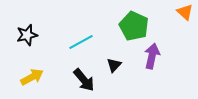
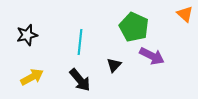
orange triangle: moved 2 px down
green pentagon: moved 1 px down
cyan line: moved 1 px left; rotated 55 degrees counterclockwise
purple arrow: rotated 105 degrees clockwise
black arrow: moved 4 px left
